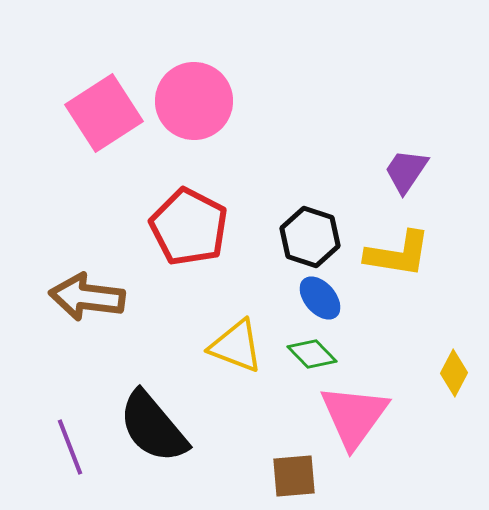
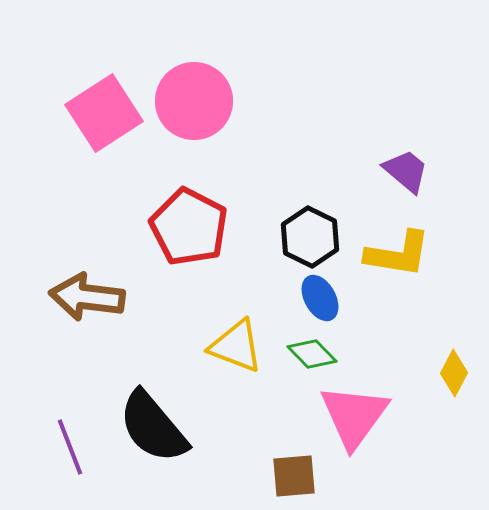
purple trapezoid: rotated 96 degrees clockwise
black hexagon: rotated 8 degrees clockwise
blue ellipse: rotated 12 degrees clockwise
